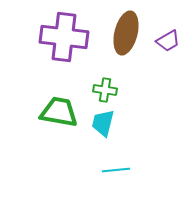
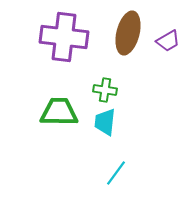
brown ellipse: moved 2 px right
green trapezoid: rotated 9 degrees counterclockwise
cyan trapezoid: moved 2 px right, 1 px up; rotated 8 degrees counterclockwise
cyan line: moved 3 px down; rotated 48 degrees counterclockwise
